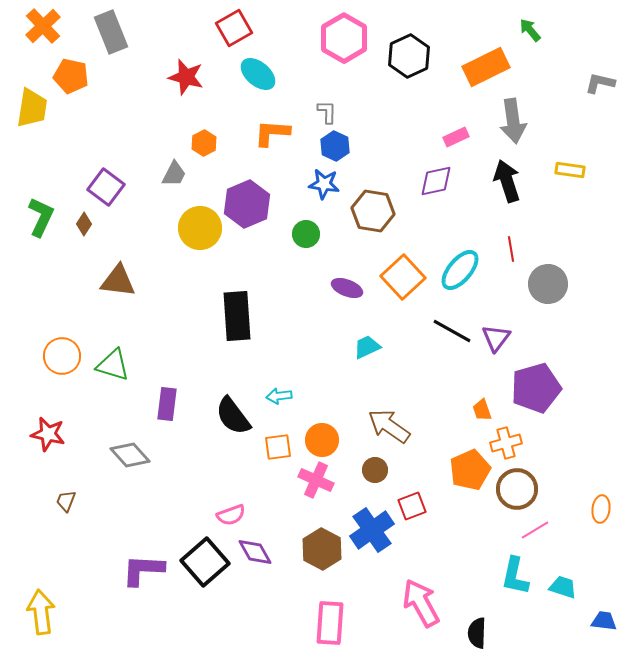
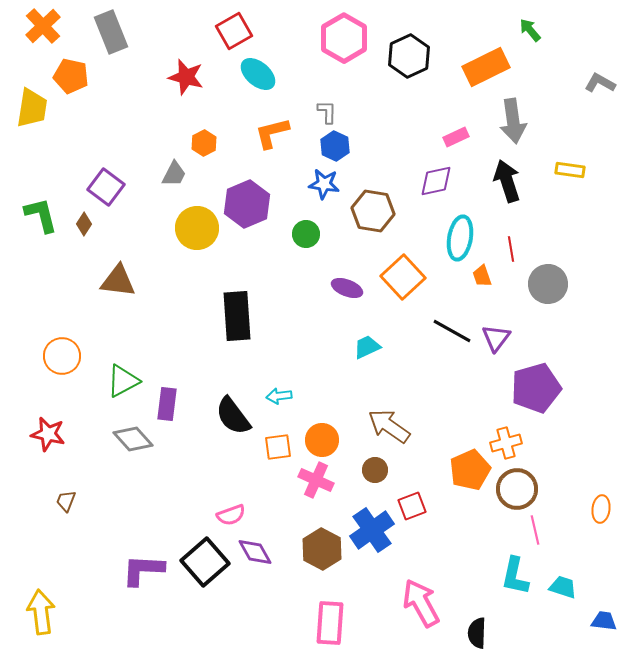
red square at (234, 28): moved 3 px down
gray L-shape at (600, 83): rotated 16 degrees clockwise
orange L-shape at (272, 133): rotated 18 degrees counterclockwise
green L-shape at (41, 217): moved 2 px up; rotated 39 degrees counterclockwise
yellow circle at (200, 228): moved 3 px left
cyan ellipse at (460, 270): moved 32 px up; rotated 30 degrees counterclockwise
green triangle at (113, 365): moved 10 px right, 16 px down; rotated 45 degrees counterclockwise
orange trapezoid at (482, 410): moved 134 px up
gray diamond at (130, 455): moved 3 px right, 16 px up
pink line at (535, 530): rotated 72 degrees counterclockwise
